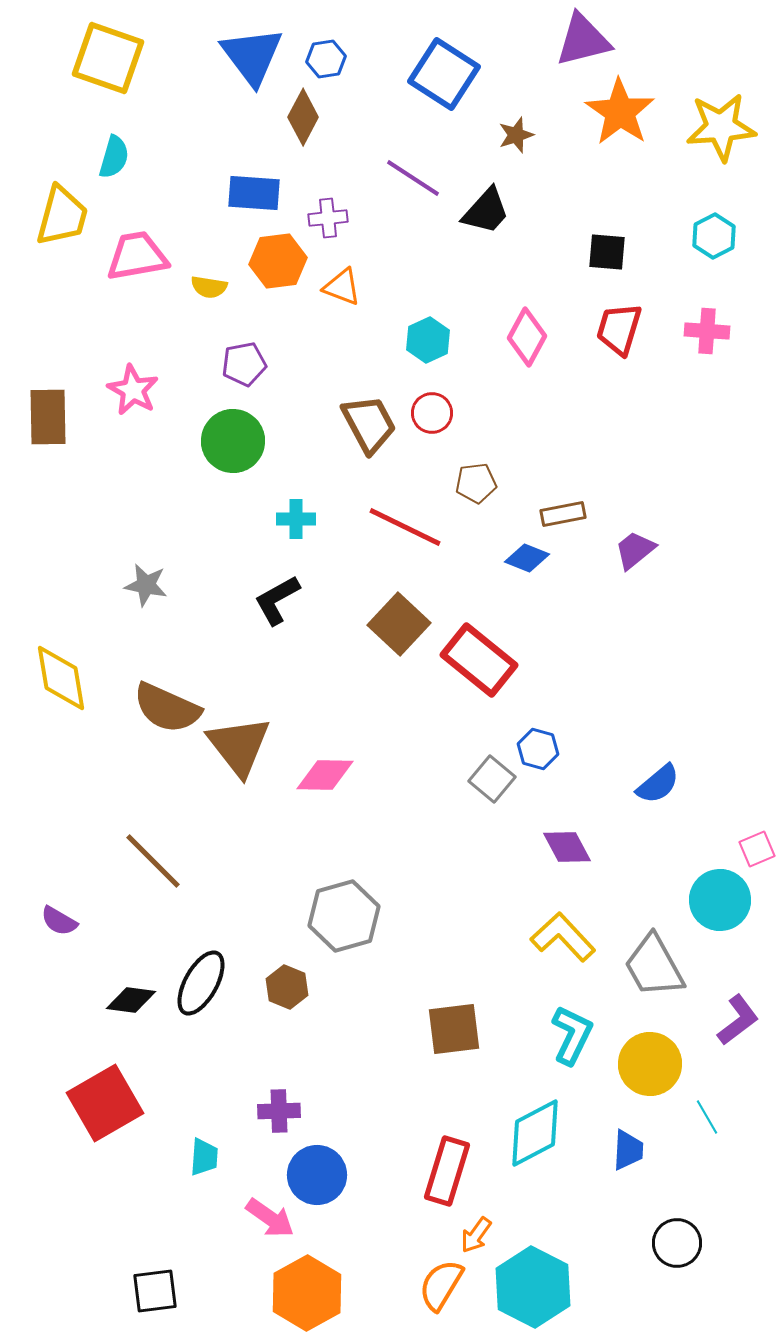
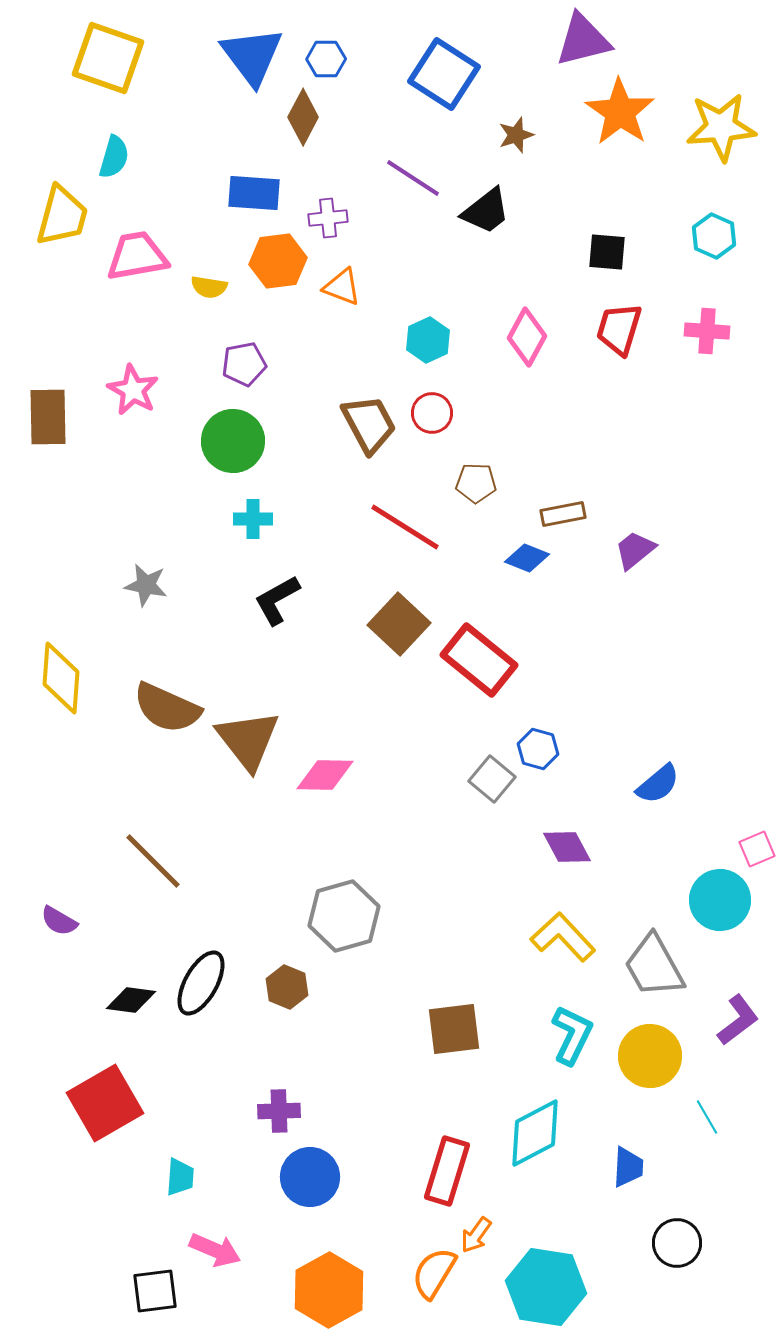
blue hexagon at (326, 59): rotated 9 degrees clockwise
black trapezoid at (486, 211): rotated 10 degrees clockwise
cyan hexagon at (714, 236): rotated 9 degrees counterclockwise
brown pentagon at (476, 483): rotated 9 degrees clockwise
cyan cross at (296, 519): moved 43 px left
red line at (405, 527): rotated 6 degrees clockwise
yellow diamond at (61, 678): rotated 14 degrees clockwise
brown triangle at (239, 746): moved 9 px right, 6 px up
yellow circle at (650, 1064): moved 8 px up
blue trapezoid at (628, 1150): moved 17 px down
cyan trapezoid at (204, 1157): moved 24 px left, 20 px down
blue circle at (317, 1175): moved 7 px left, 2 px down
pink arrow at (270, 1218): moved 55 px left, 32 px down; rotated 12 degrees counterclockwise
orange semicircle at (441, 1285): moved 7 px left, 12 px up
cyan hexagon at (533, 1287): moved 13 px right; rotated 18 degrees counterclockwise
orange hexagon at (307, 1293): moved 22 px right, 3 px up
